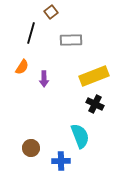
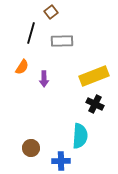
gray rectangle: moved 9 px left, 1 px down
cyan semicircle: rotated 25 degrees clockwise
